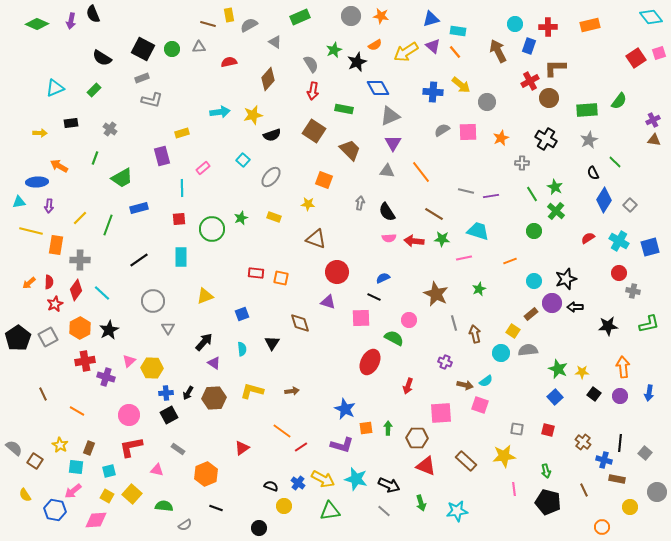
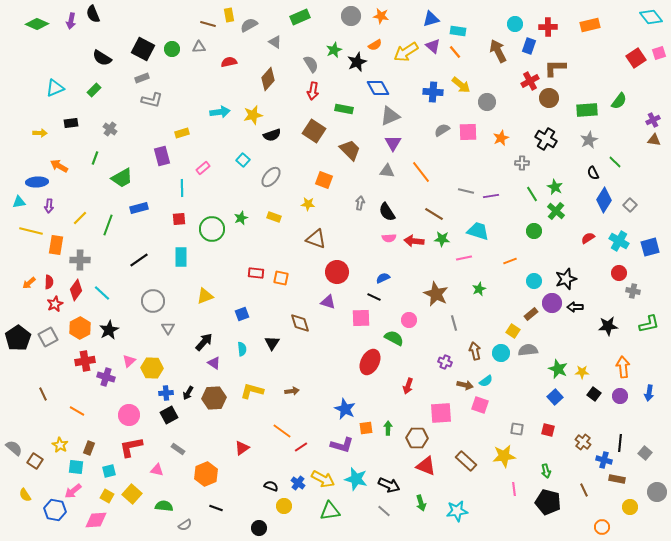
brown arrow at (475, 334): moved 17 px down
